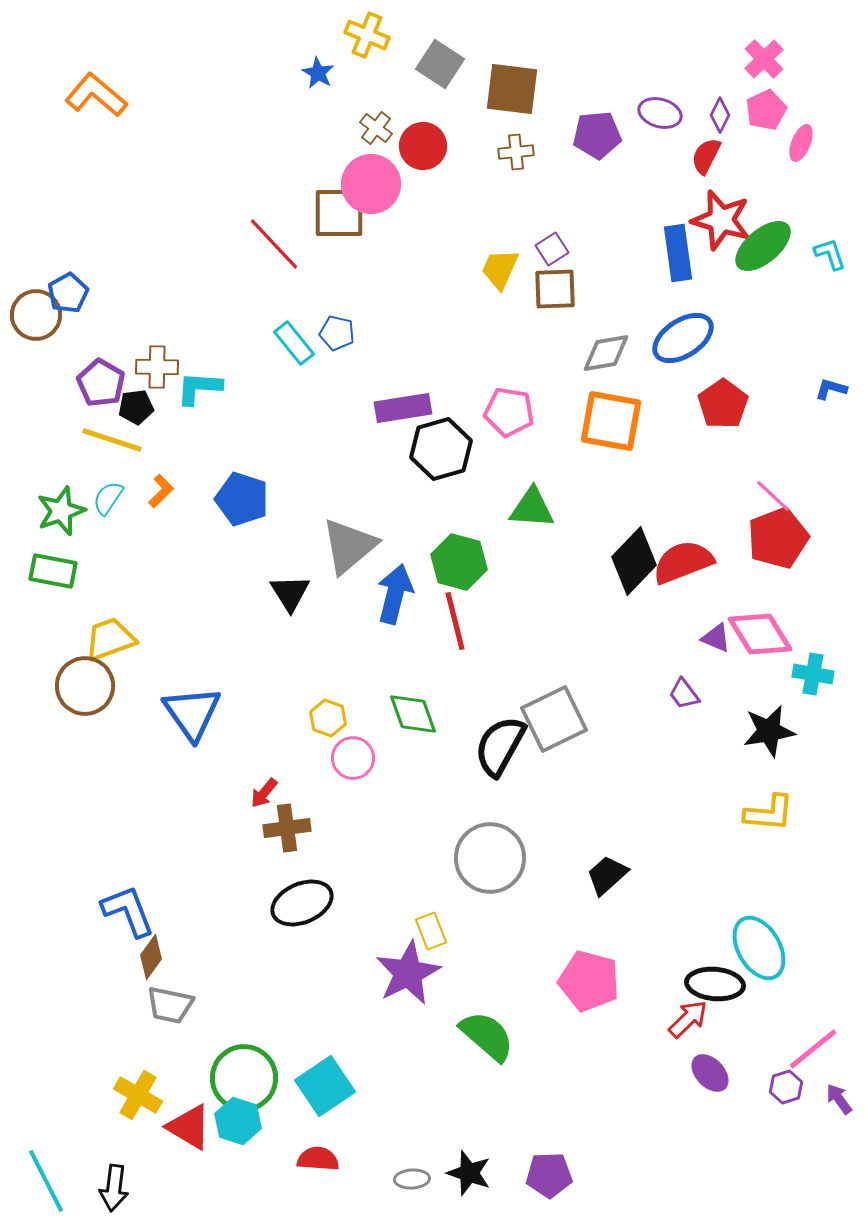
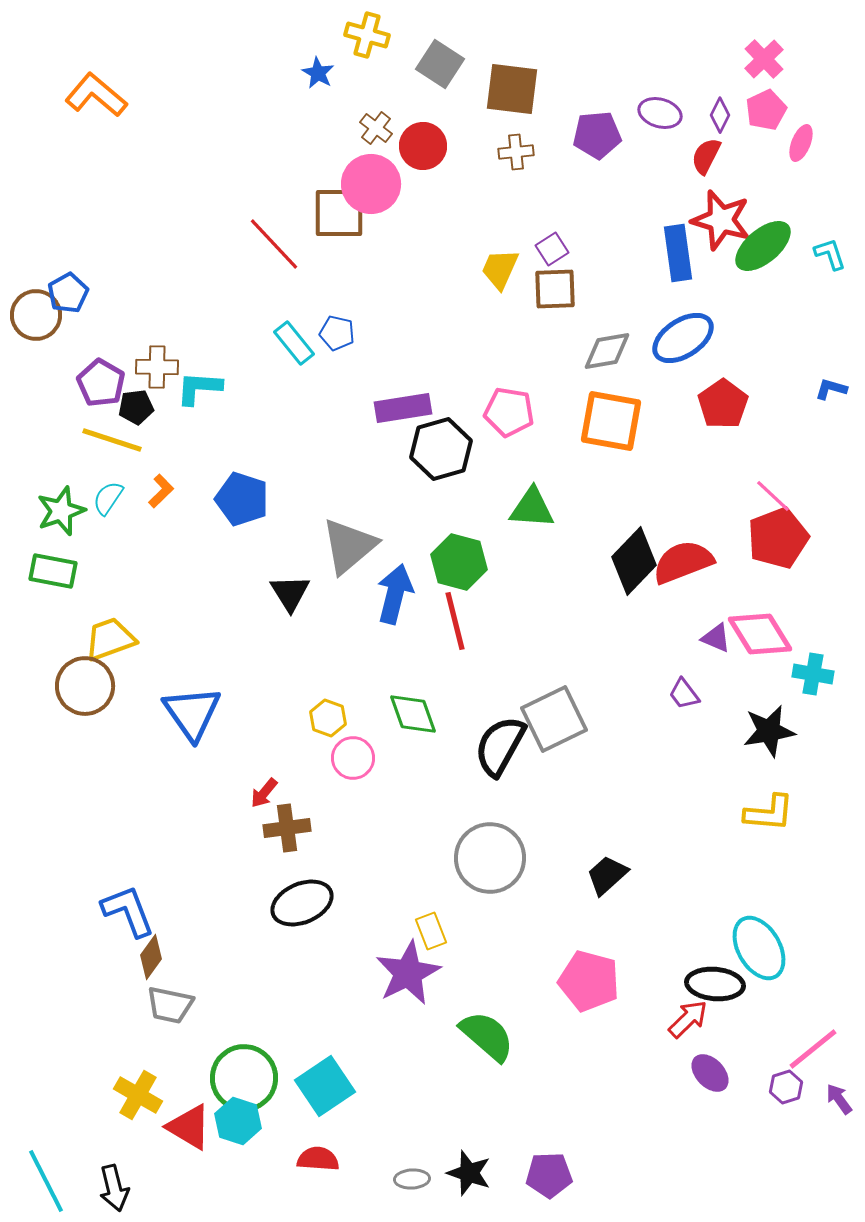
yellow cross at (367, 35): rotated 6 degrees counterclockwise
gray diamond at (606, 353): moved 1 px right, 2 px up
black arrow at (114, 1188): rotated 21 degrees counterclockwise
